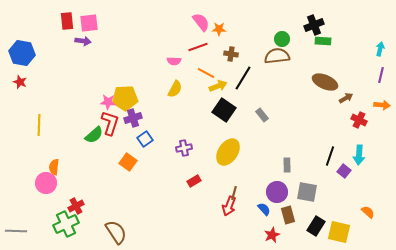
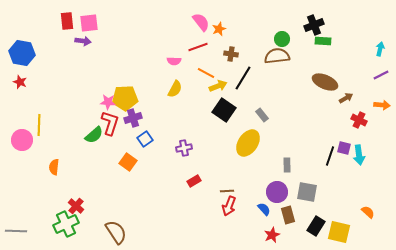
orange star at (219, 29): rotated 24 degrees counterclockwise
purple line at (381, 75): rotated 49 degrees clockwise
yellow ellipse at (228, 152): moved 20 px right, 9 px up
cyan arrow at (359, 155): rotated 12 degrees counterclockwise
purple square at (344, 171): moved 23 px up; rotated 24 degrees counterclockwise
pink circle at (46, 183): moved 24 px left, 43 px up
brown line at (234, 193): moved 7 px left, 2 px up; rotated 72 degrees clockwise
red cross at (76, 206): rotated 21 degrees counterclockwise
